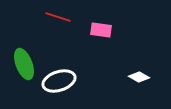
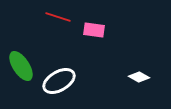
pink rectangle: moved 7 px left
green ellipse: moved 3 px left, 2 px down; rotated 12 degrees counterclockwise
white ellipse: rotated 12 degrees counterclockwise
